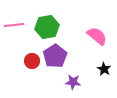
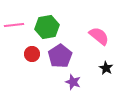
pink semicircle: moved 2 px right
purple pentagon: moved 5 px right
red circle: moved 7 px up
black star: moved 2 px right, 1 px up
purple star: rotated 14 degrees clockwise
